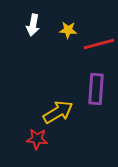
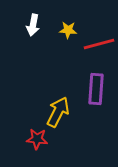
yellow arrow: rotated 32 degrees counterclockwise
